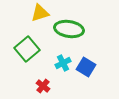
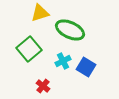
green ellipse: moved 1 px right, 1 px down; rotated 16 degrees clockwise
green square: moved 2 px right
cyan cross: moved 2 px up
